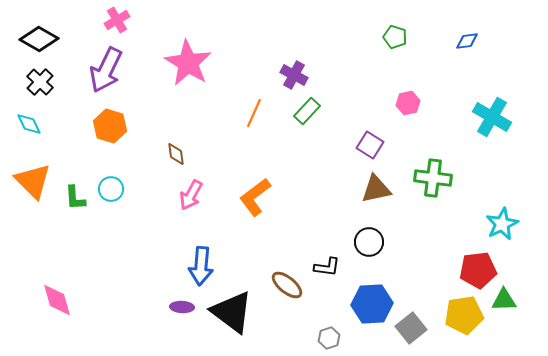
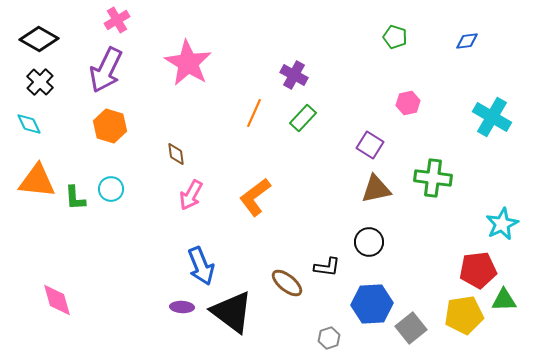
green rectangle: moved 4 px left, 7 px down
orange triangle: moved 4 px right; rotated 39 degrees counterclockwise
blue arrow: rotated 27 degrees counterclockwise
brown ellipse: moved 2 px up
